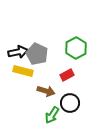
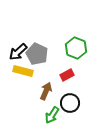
green hexagon: rotated 10 degrees counterclockwise
black arrow: rotated 150 degrees clockwise
brown arrow: rotated 84 degrees counterclockwise
